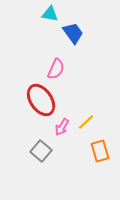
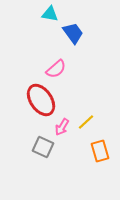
pink semicircle: rotated 25 degrees clockwise
gray square: moved 2 px right, 4 px up; rotated 15 degrees counterclockwise
